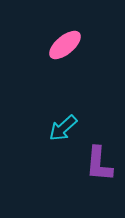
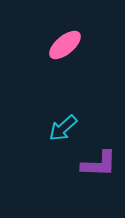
purple L-shape: rotated 93 degrees counterclockwise
